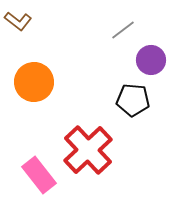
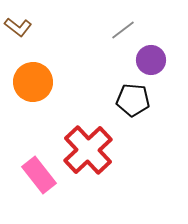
brown L-shape: moved 6 px down
orange circle: moved 1 px left
